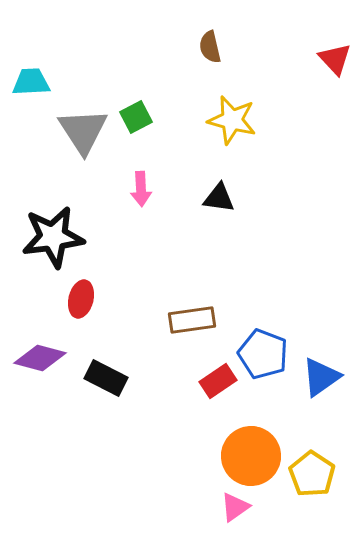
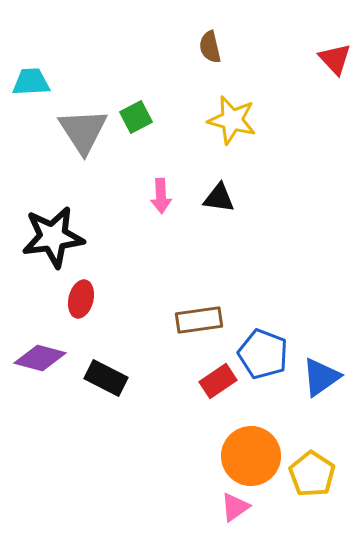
pink arrow: moved 20 px right, 7 px down
brown rectangle: moved 7 px right
